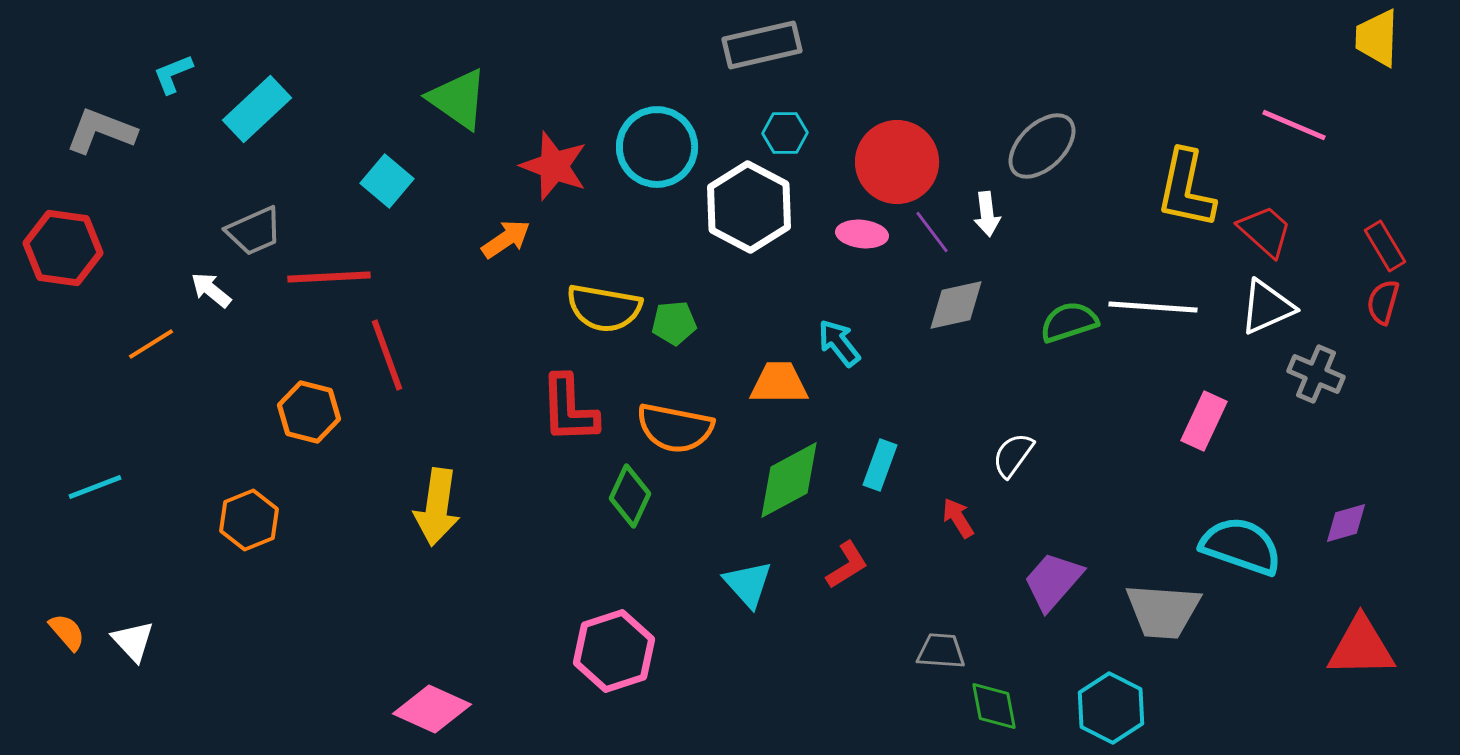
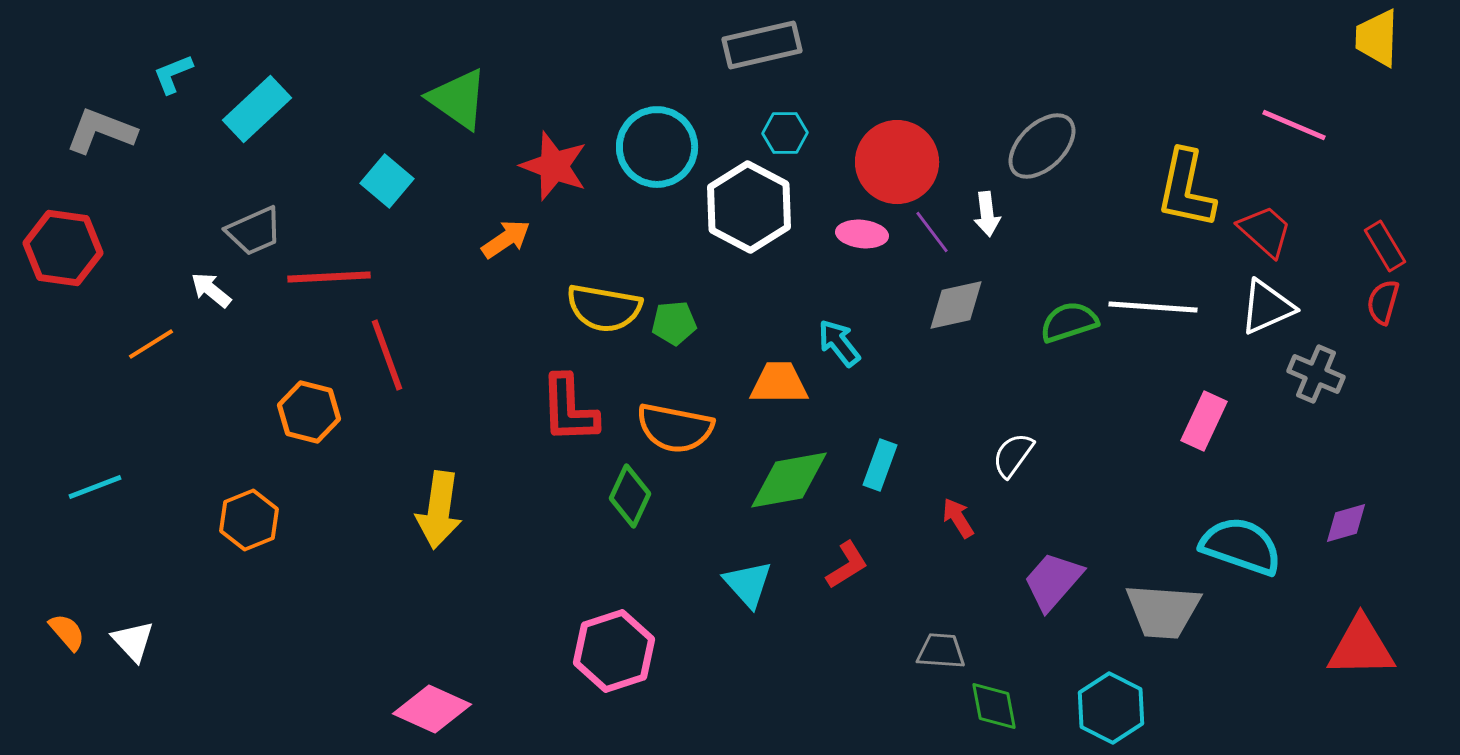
green diamond at (789, 480): rotated 18 degrees clockwise
yellow arrow at (437, 507): moved 2 px right, 3 px down
